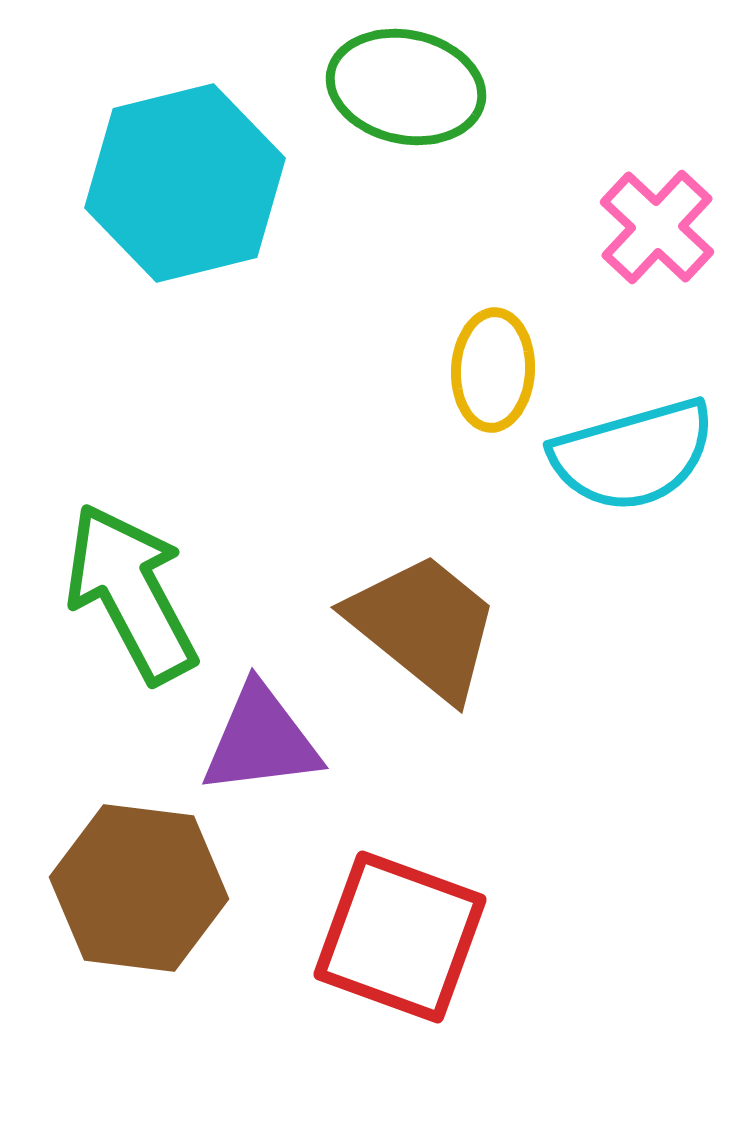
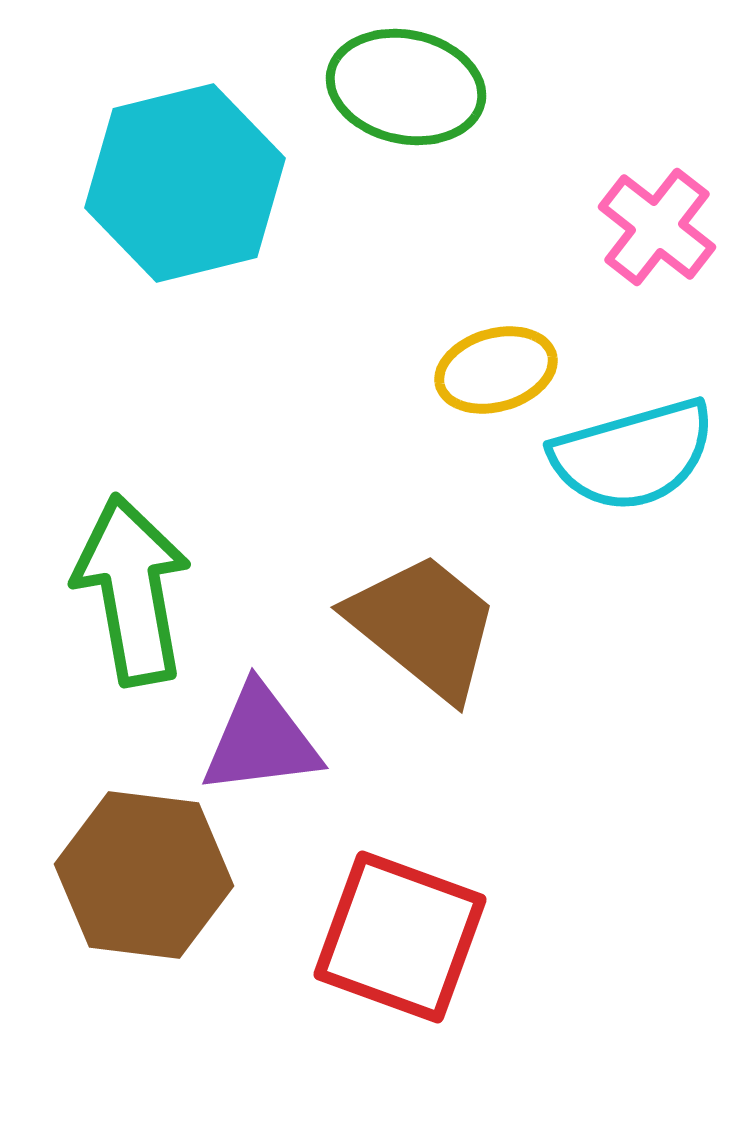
pink cross: rotated 5 degrees counterclockwise
yellow ellipse: moved 3 px right; rotated 71 degrees clockwise
green arrow: moved 1 px right, 3 px up; rotated 18 degrees clockwise
brown hexagon: moved 5 px right, 13 px up
